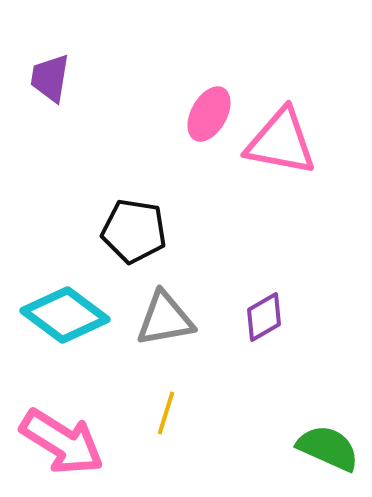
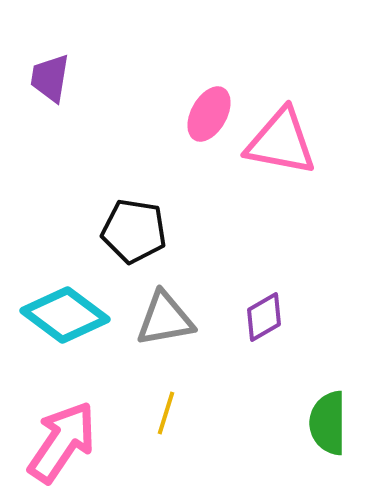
pink arrow: rotated 88 degrees counterclockwise
green semicircle: moved 25 px up; rotated 114 degrees counterclockwise
